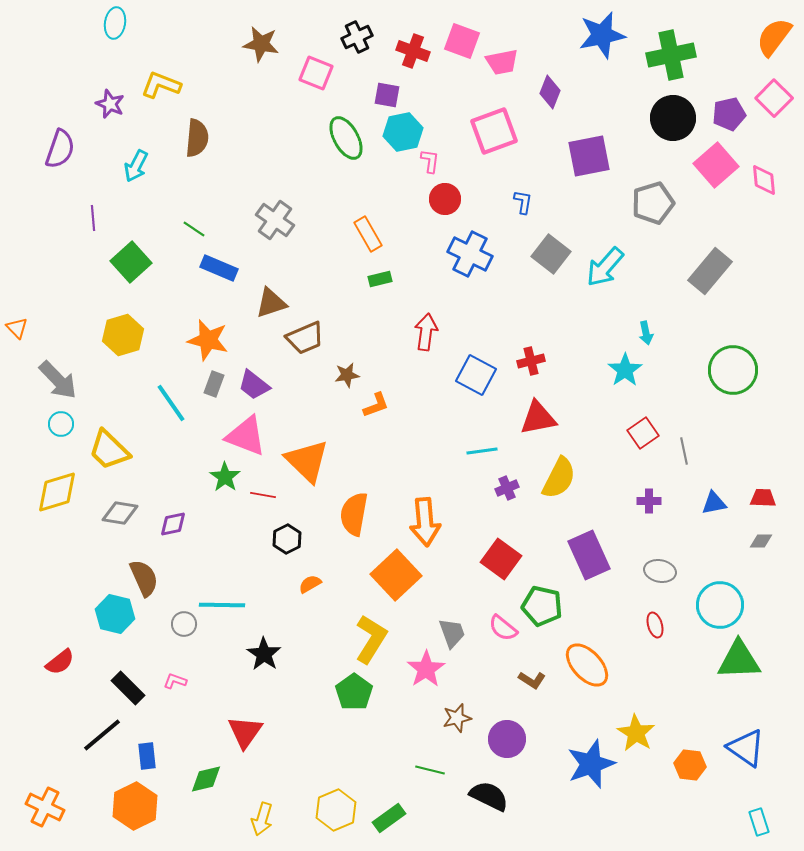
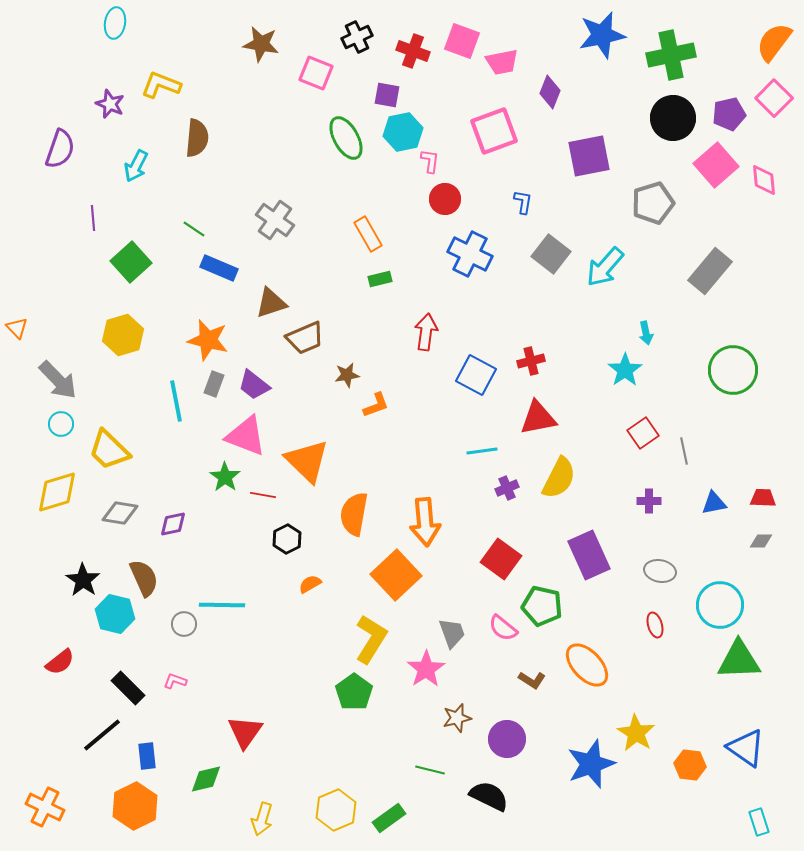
orange semicircle at (774, 37): moved 5 px down
cyan line at (171, 403): moved 5 px right, 2 px up; rotated 24 degrees clockwise
black star at (264, 654): moved 181 px left, 74 px up
